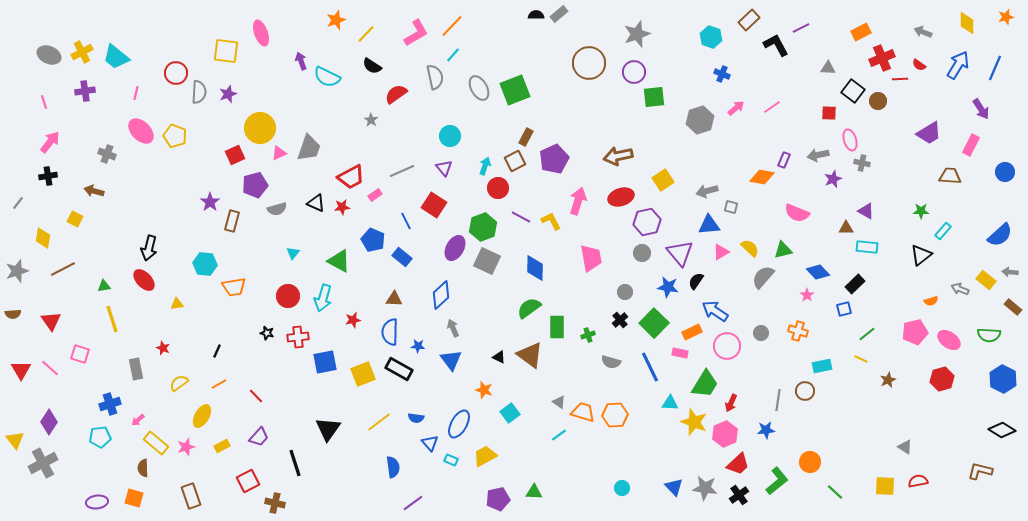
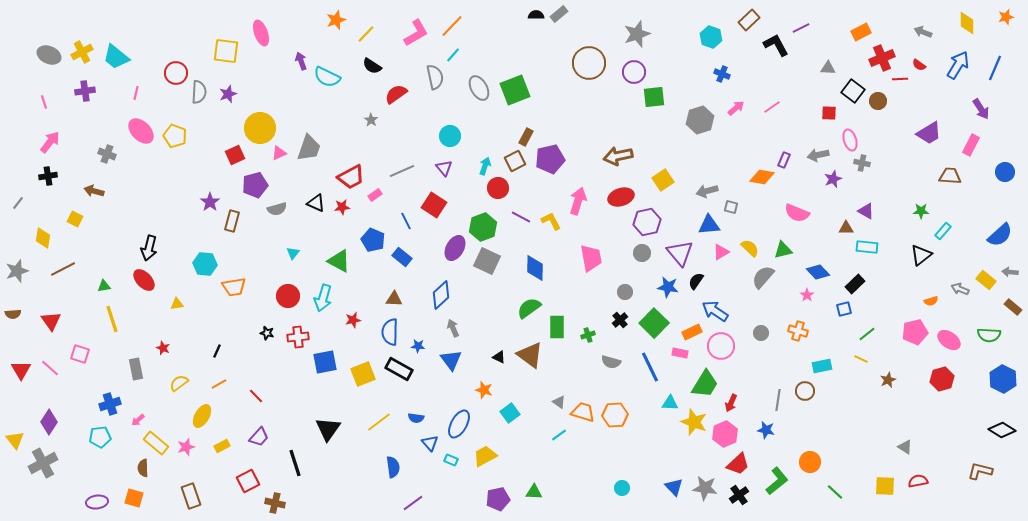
purple pentagon at (554, 159): moved 4 px left; rotated 12 degrees clockwise
pink circle at (727, 346): moved 6 px left
blue star at (766, 430): rotated 18 degrees clockwise
